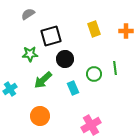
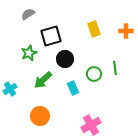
green star: moved 1 px left, 1 px up; rotated 21 degrees counterclockwise
